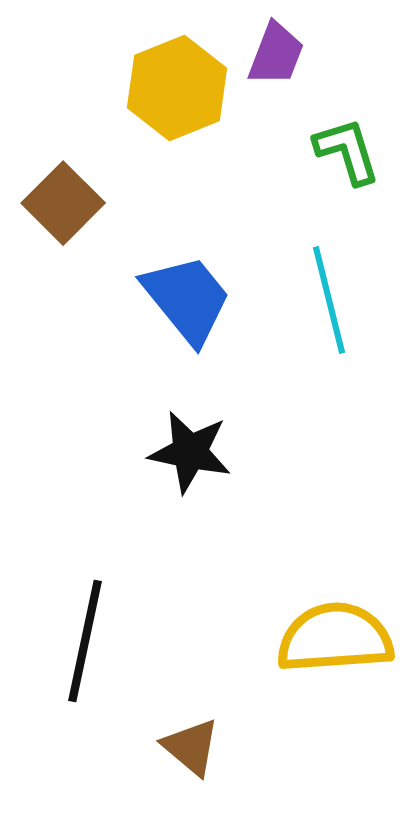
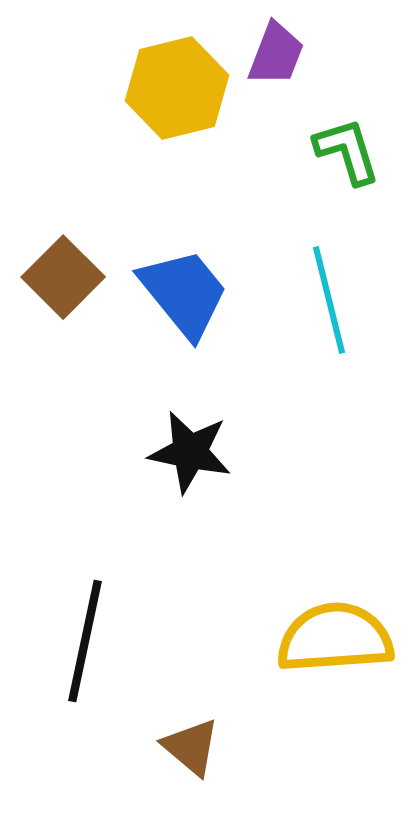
yellow hexagon: rotated 8 degrees clockwise
brown square: moved 74 px down
blue trapezoid: moved 3 px left, 6 px up
